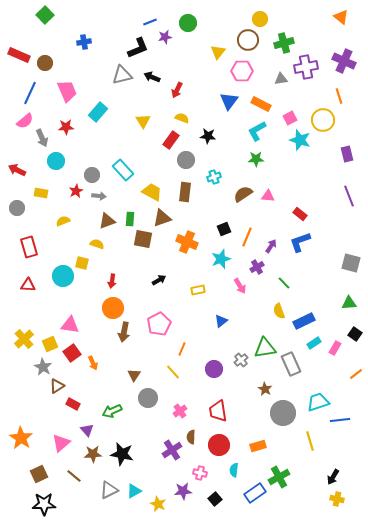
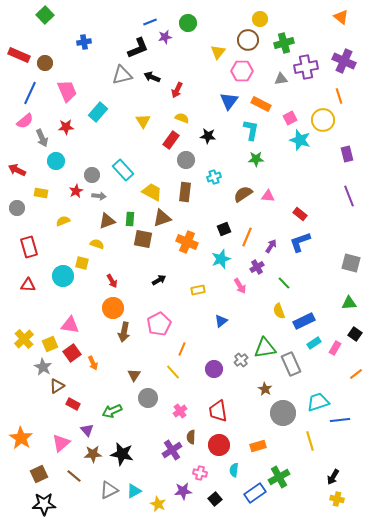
cyan L-shape at (257, 131): moved 6 px left, 1 px up; rotated 130 degrees clockwise
red arrow at (112, 281): rotated 40 degrees counterclockwise
